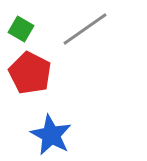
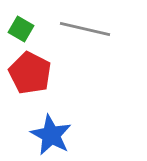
gray line: rotated 48 degrees clockwise
